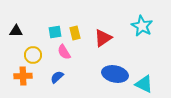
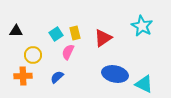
cyan square: moved 1 px right, 2 px down; rotated 24 degrees counterclockwise
pink semicircle: moved 4 px right; rotated 56 degrees clockwise
